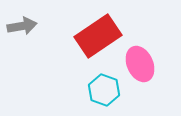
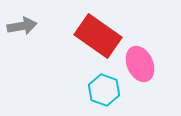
red rectangle: rotated 69 degrees clockwise
